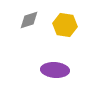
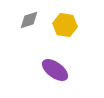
purple ellipse: rotated 32 degrees clockwise
